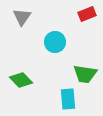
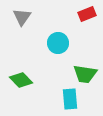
cyan circle: moved 3 px right, 1 px down
cyan rectangle: moved 2 px right
